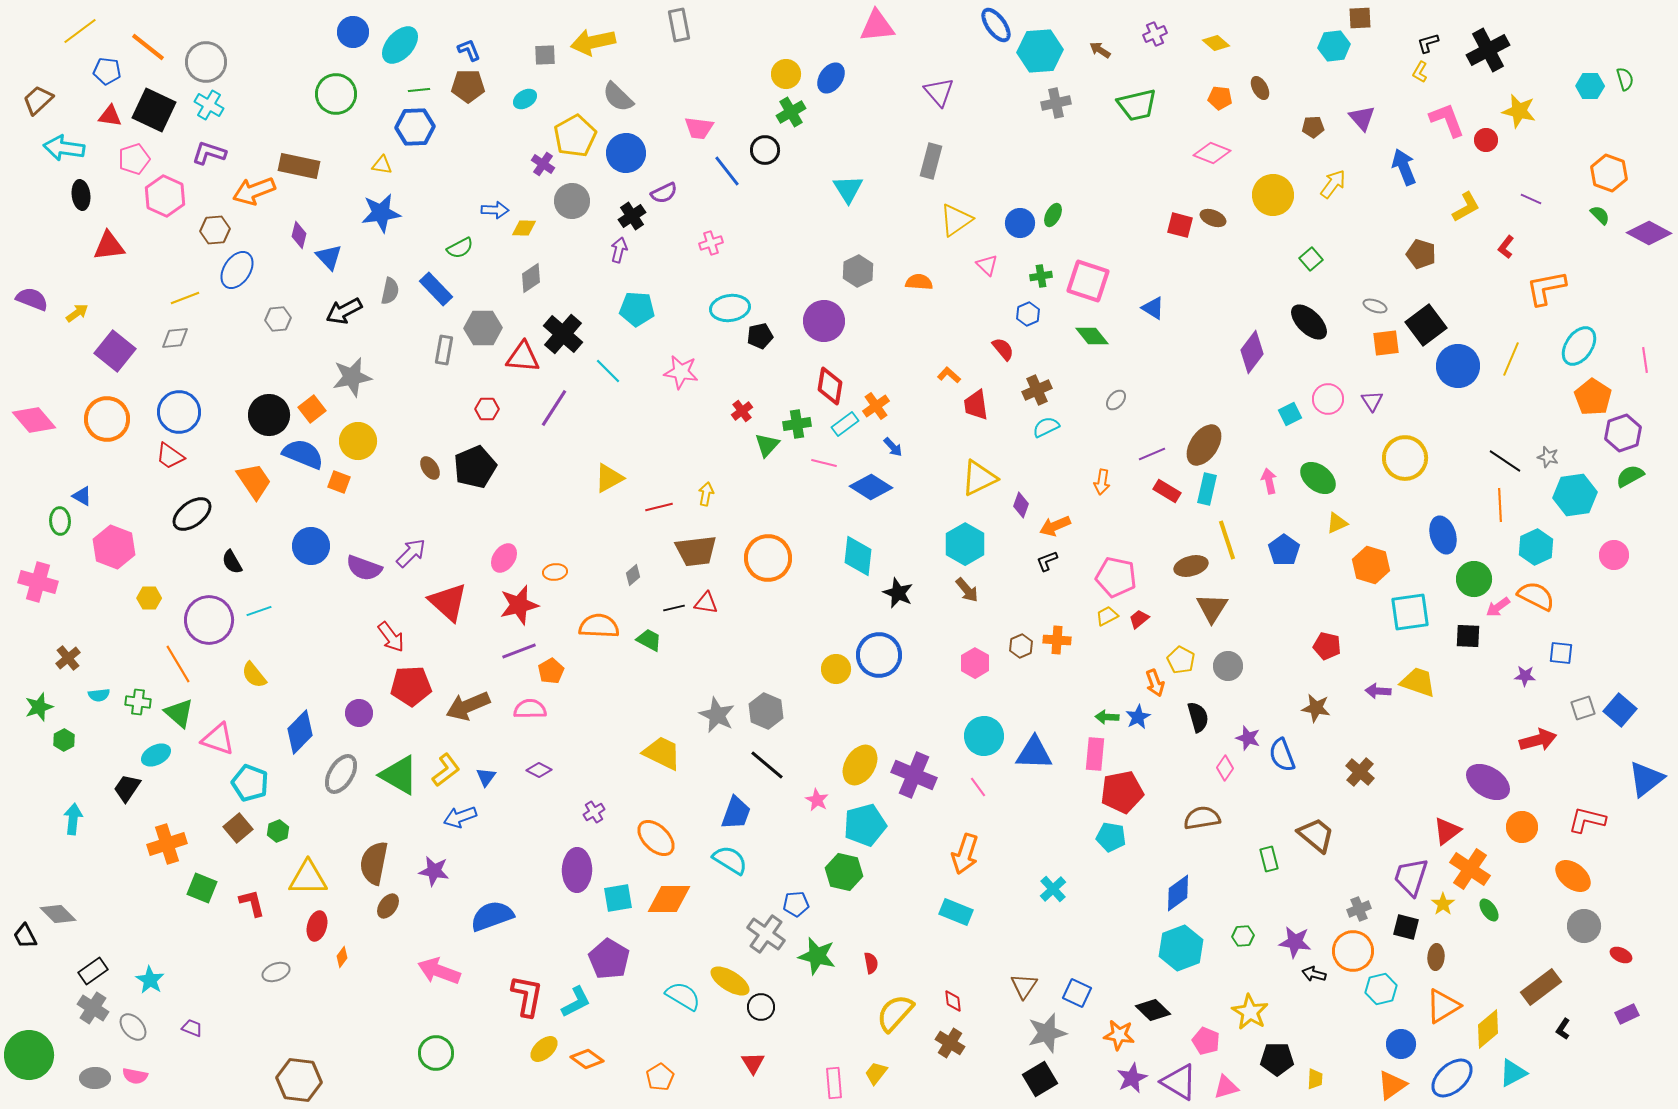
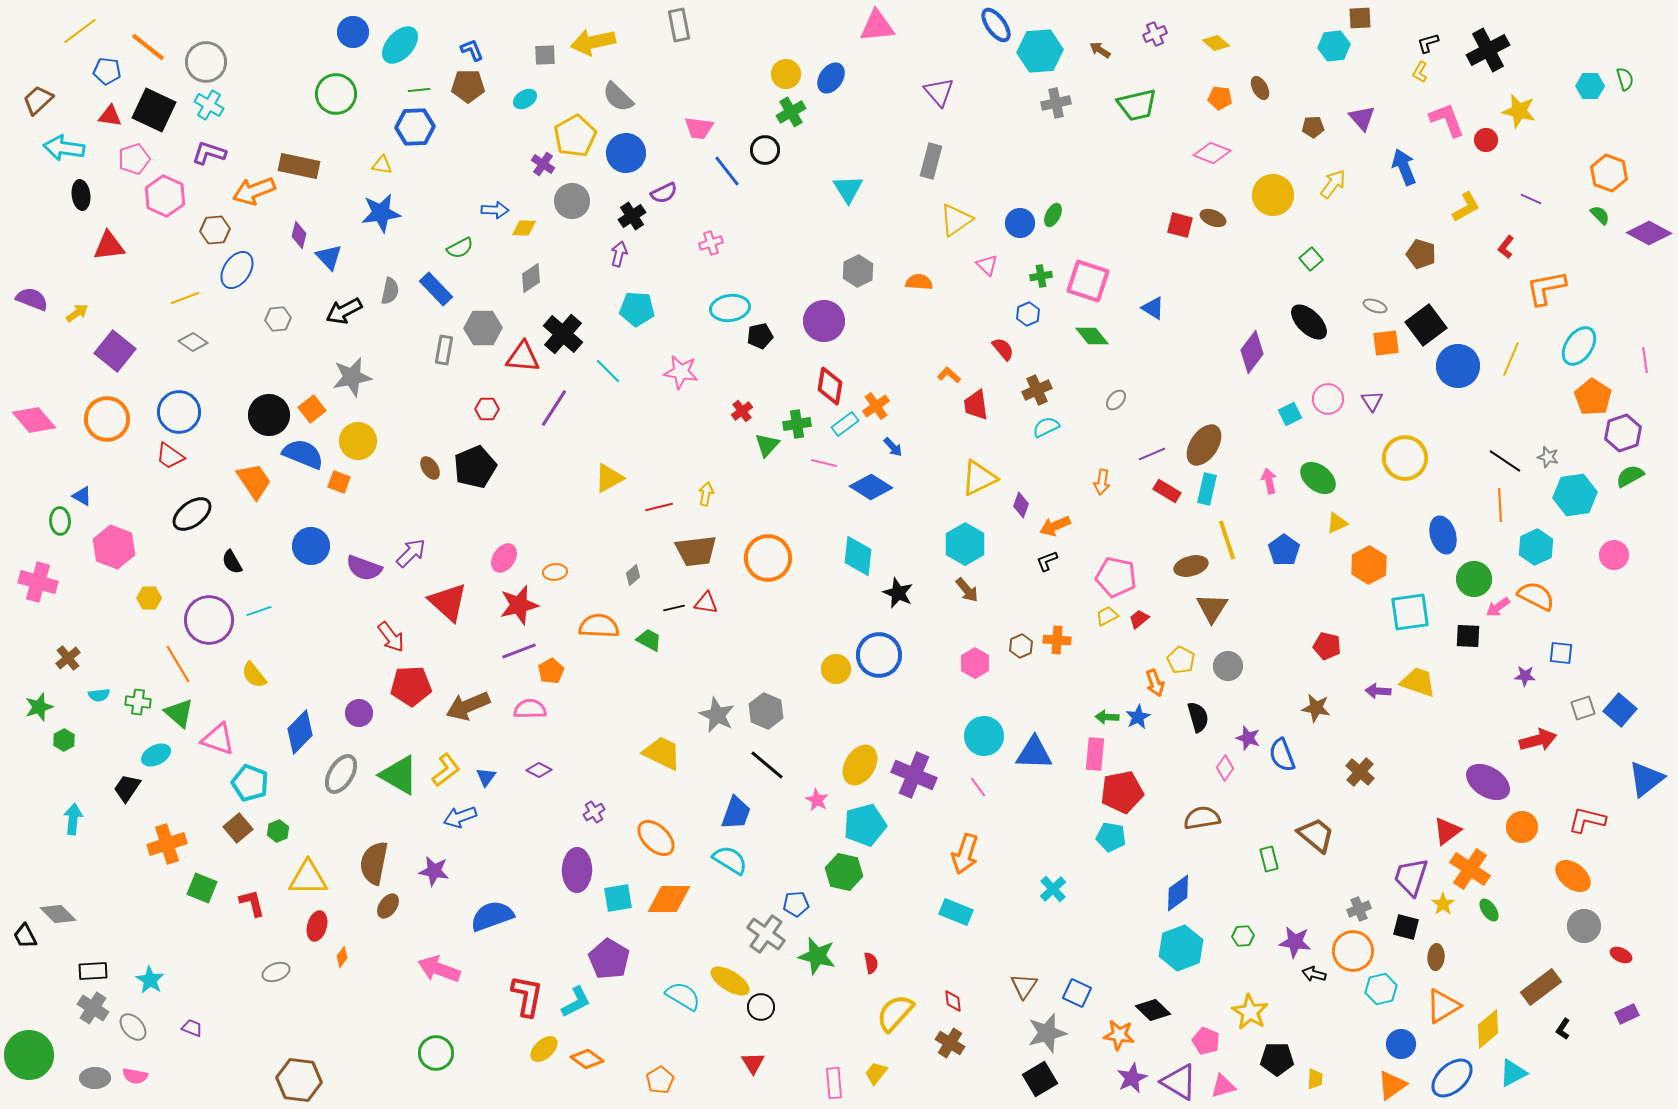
blue L-shape at (469, 50): moved 3 px right
purple arrow at (619, 250): moved 4 px down
gray diamond at (175, 338): moved 18 px right, 4 px down; rotated 40 degrees clockwise
orange hexagon at (1371, 565): moved 2 px left; rotated 15 degrees clockwise
black rectangle at (93, 971): rotated 32 degrees clockwise
pink arrow at (439, 971): moved 2 px up
orange pentagon at (660, 1077): moved 3 px down
pink triangle at (1226, 1087): moved 3 px left, 1 px up
